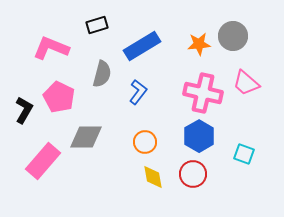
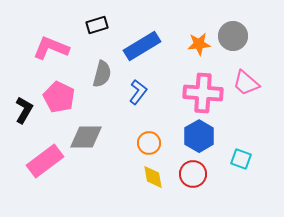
pink cross: rotated 9 degrees counterclockwise
orange circle: moved 4 px right, 1 px down
cyan square: moved 3 px left, 5 px down
pink rectangle: moved 2 px right; rotated 12 degrees clockwise
